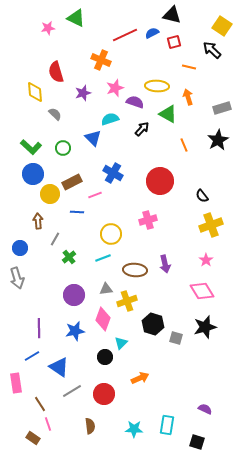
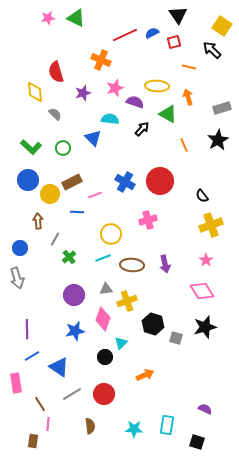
black triangle at (172, 15): moved 6 px right; rotated 42 degrees clockwise
pink star at (48, 28): moved 10 px up
cyan semicircle at (110, 119): rotated 24 degrees clockwise
blue cross at (113, 173): moved 12 px right, 9 px down
blue circle at (33, 174): moved 5 px left, 6 px down
brown ellipse at (135, 270): moved 3 px left, 5 px up
purple line at (39, 328): moved 12 px left, 1 px down
orange arrow at (140, 378): moved 5 px right, 3 px up
gray line at (72, 391): moved 3 px down
pink line at (48, 424): rotated 24 degrees clockwise
brown rectangle at (33, 438): moved 3 px down; rotated 64 degrees clockwise
